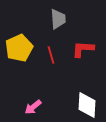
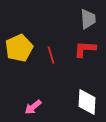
gray trapezoid: moved 30 px right
red L-shape: moved 2 px right
white diamond: moved 3 px up
